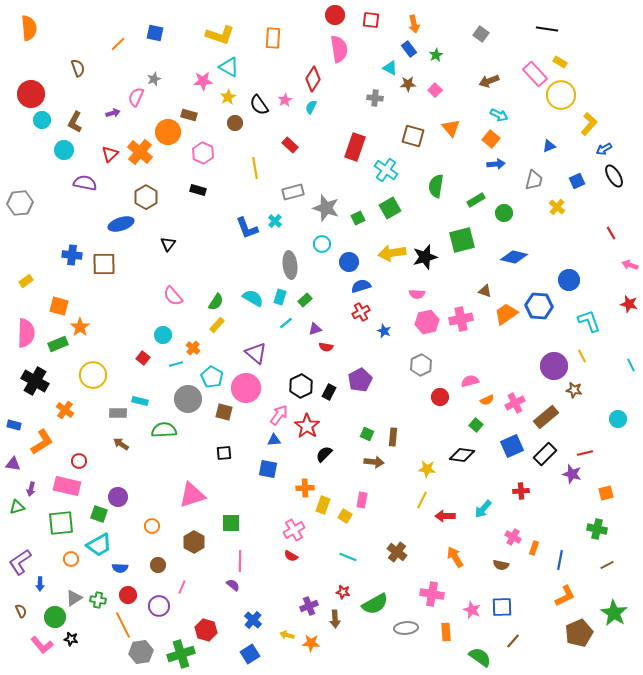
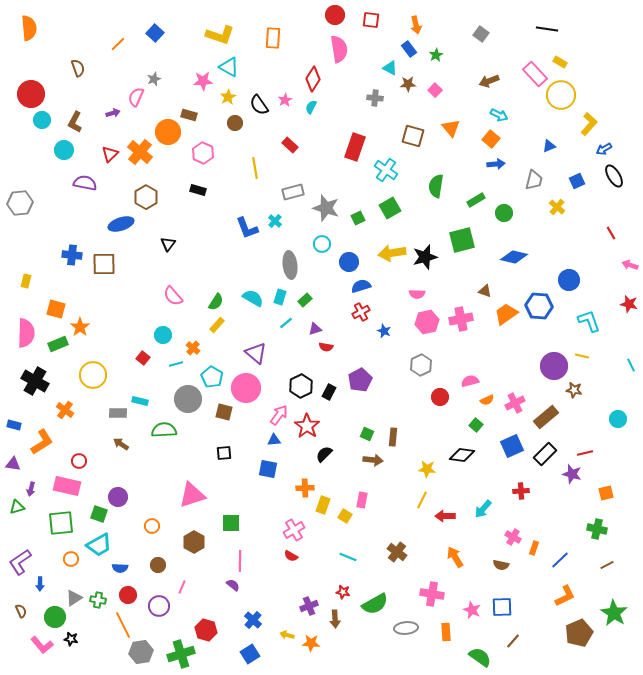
orange arrow at (414, 24): moved 2 px right, 1 px down
blue square at (155, 33): rotated 30 degrees clockwise
yellow rectangle at (26, 281): rotated 40 degrees counterclockwise
orange square at (59, 306): moved 3 px left, 3 px down
yellow line at (582, 356): rotated 48 degrees counterclockwise
brown arrow at (374, 462): moved 1 px left, 2 px up
blue line at (560, 560): rotated 36 degrees clockwise
